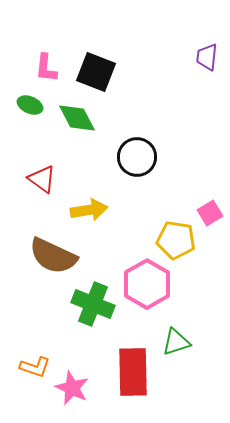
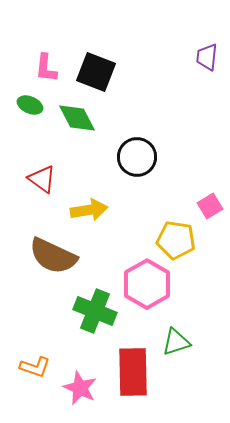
pink square: moved 7 px up
green cross: moved 2 px right, 7 px down
pink star: moved 8 px right
